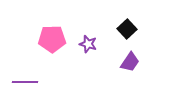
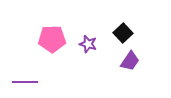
black square: moved 4 px left, 4 px down
purple trapezoid: moved 1 px up
